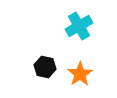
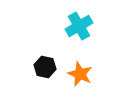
orange star: rotated 15 degrees counterclockwise
